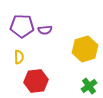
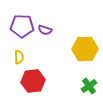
purple semicircle: rotated 24 degrees clockwise
yellow hexagon: rotated 15 degrees clockwise
red hexagon: moved 3 px left
